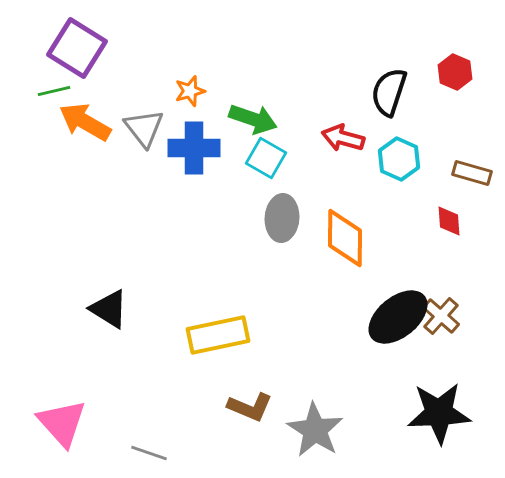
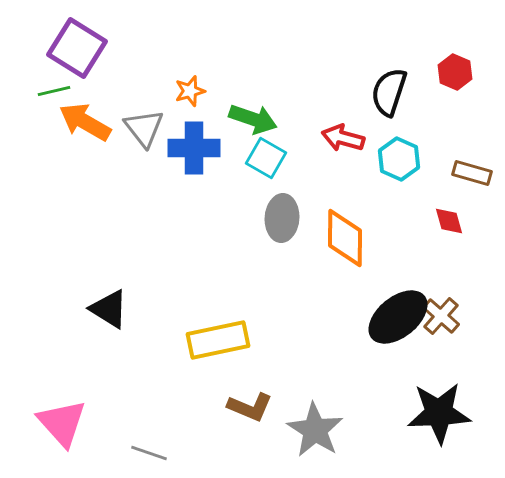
red diamond: rotated 12 degrees counterclockwise
yellow rectangle: moved 5 px down
